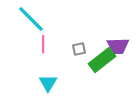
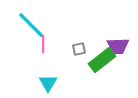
cyan line: moved 6 px down
